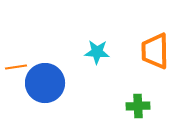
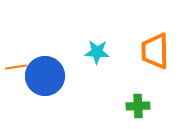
blue circle: moved 7 px up
